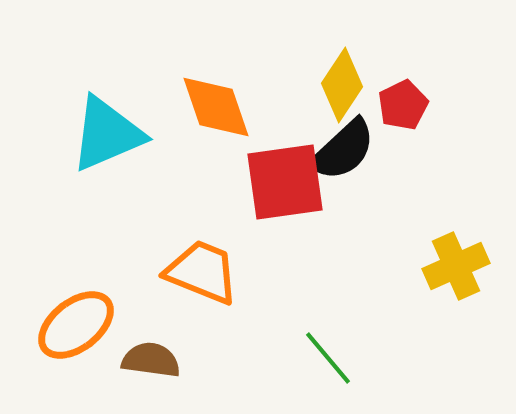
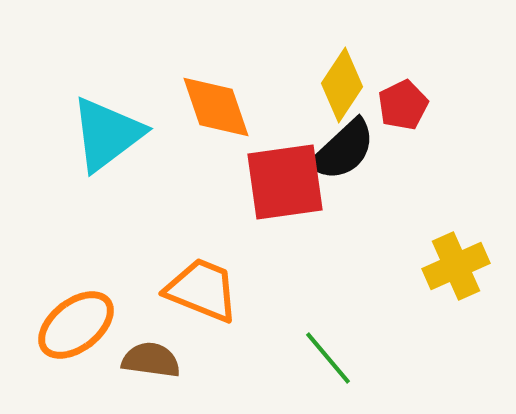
cyan triangle: rotated 14 degrees counterclockwise
orange trapezoid: moved 18 px down
